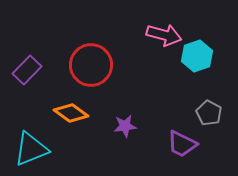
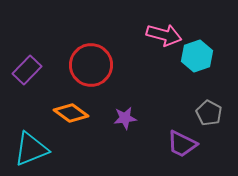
purple star: moved 8 px up
